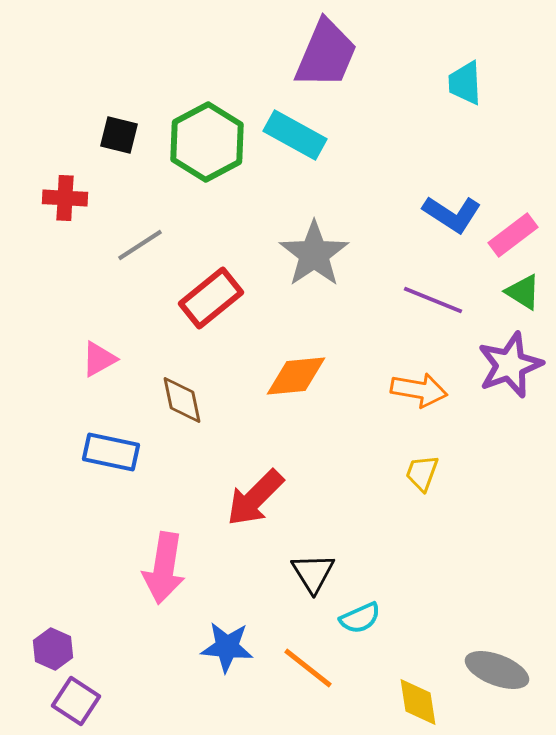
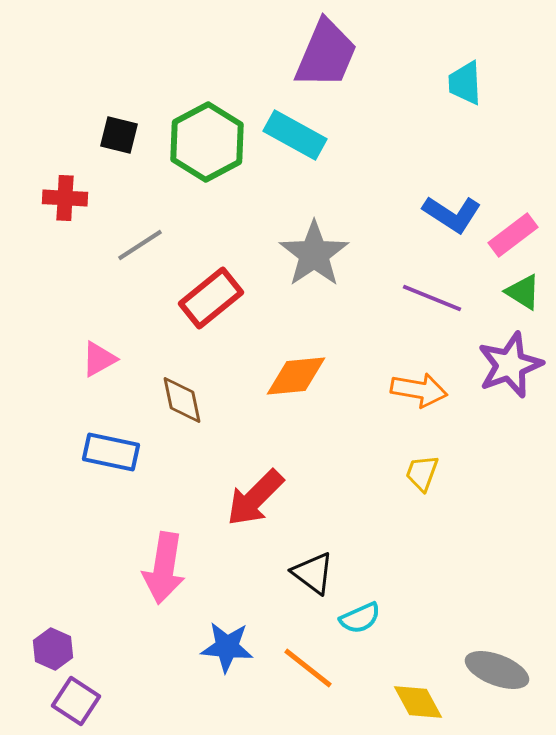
purple line: moved 1 px left, 2 px up
black triangle: rotated 21 degrees counterclockwise
yellow diamond: rotated 20 degrees counterclockwise
